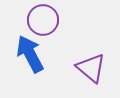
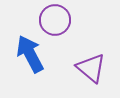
purple circle: moved 12 px right
